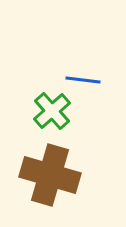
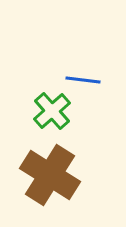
brown cross: rotated 16 degrees clockwise
